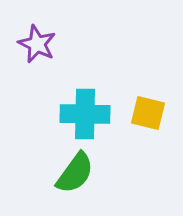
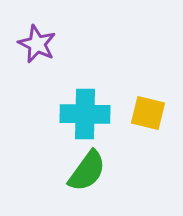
green semicircle: moved 12 px right, 2 px up
